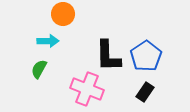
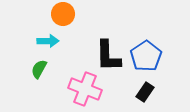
pink cross: moved 2 px left
